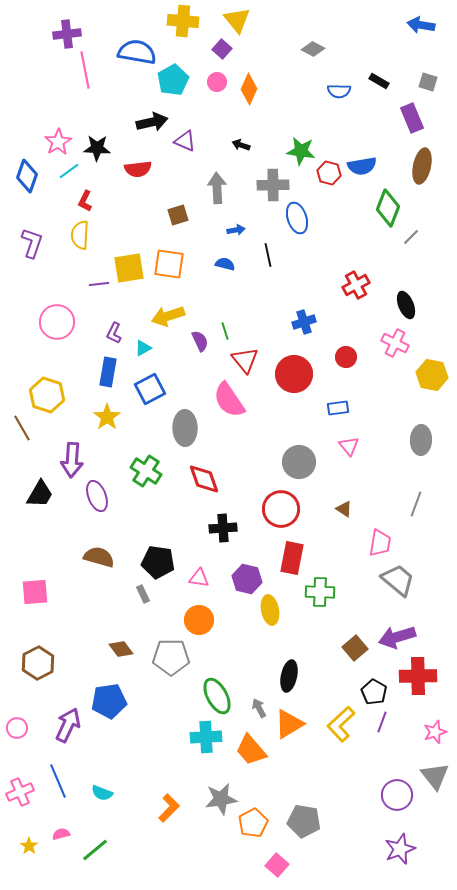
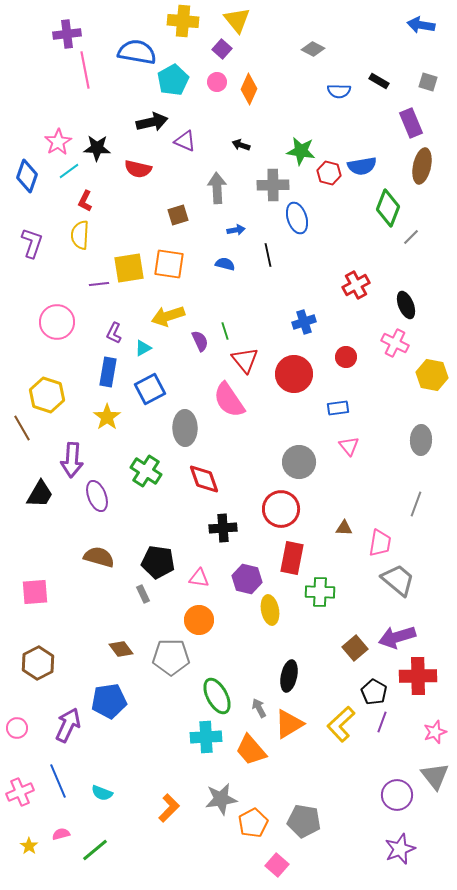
purple rectangle at (412, 118): moved 1 px left, 5 px down
red semicircle at (138, 169): rotated 20 degrees clockwise
brown triangle at (344, 509): moved 19 px down; rotated 30 degrees counterclockwise
